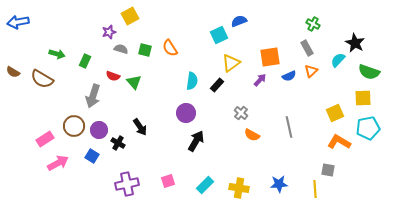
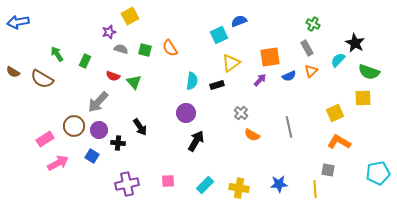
green arrow at (57, 54): rotated 140 degrees counterclockwise
black rectangle at (217, 85): rotated 32 degrees clockwise
gray arrow at (93, 96): moved 5 px right, 6 px down; rotated 25 degrees clockwise
cyan pentagon at (368, 128): moved 10 px right, 45 px down
black cross at (118, 143): rotated 24 degrees counterclockwise
pink square at (168, 181): rotated 16 degrees clockwise
